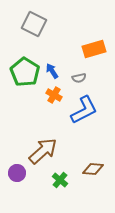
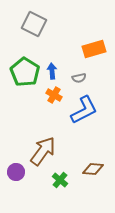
blue arrow: rotated 28 degrees clockwise
brown arrow: rotated 12 degrees counterclockwise
purple circle: moved 1 px left, 1 px up
